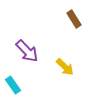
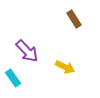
yellow arrow: rotated 18 degrees counterclockwise
cyan rectangle: moved 7 px up
